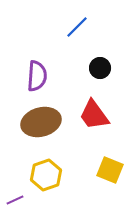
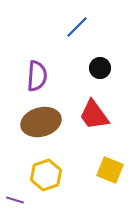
purple line: rotated 42 degrees clockwise
